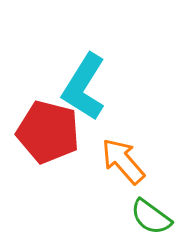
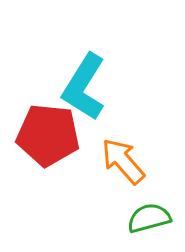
red pentagon: moved 3 px down; rotated 8 degrees counterclockwise
green semicircle: moved 2 px left, 1 px down; rotated 129 degrees clockwise
